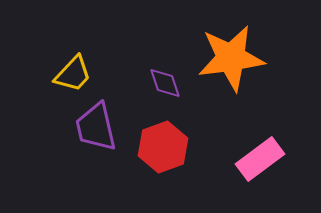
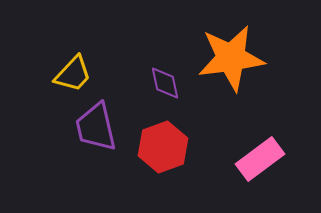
purple diamond: rotated 6 degrees clockwise
